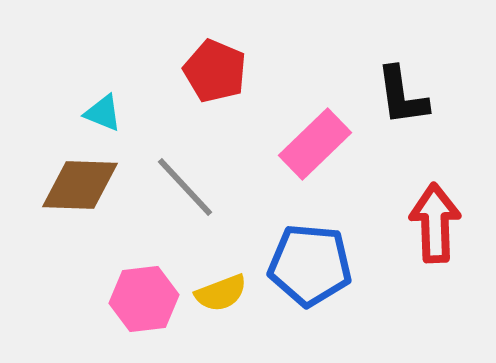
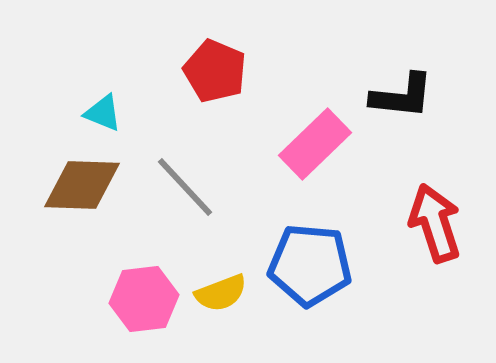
black L-shape: rotated 76 degrees counterclockwise
brown diamond: moved 2 px right
red arrow: rotated 16 degrees counterclockwise
